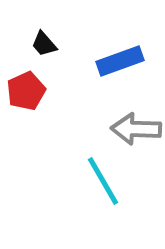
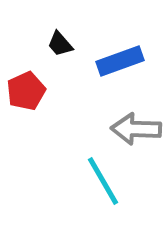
black trapezoid: moved 16 px right
